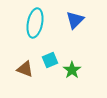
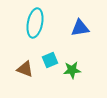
blue triangle: moved 5 px right, 8 px down; rotated 36 degrees clockwise
green star: rotated 30 degrees clockwise
